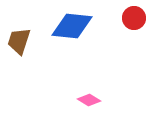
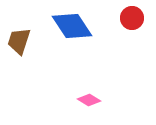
red circle: moved 2 px left
blue diamond: rotated 51 degrees clockwise
